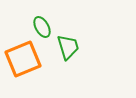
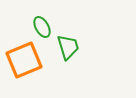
orange square: moved 1 px right, 1 px down
